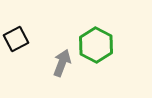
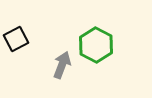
gray arrow: moved 2 px down
